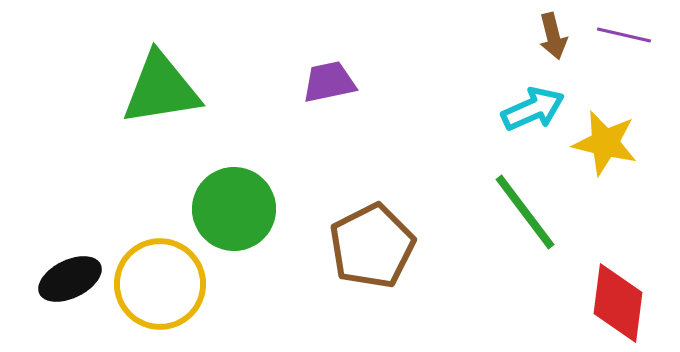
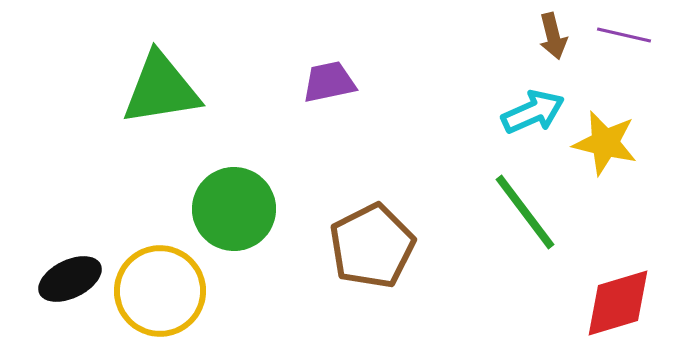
cyan arrow: moved 3 px down
yellow circle: moved 7 px down
red diamond: rotated 66 degrees clockwise
